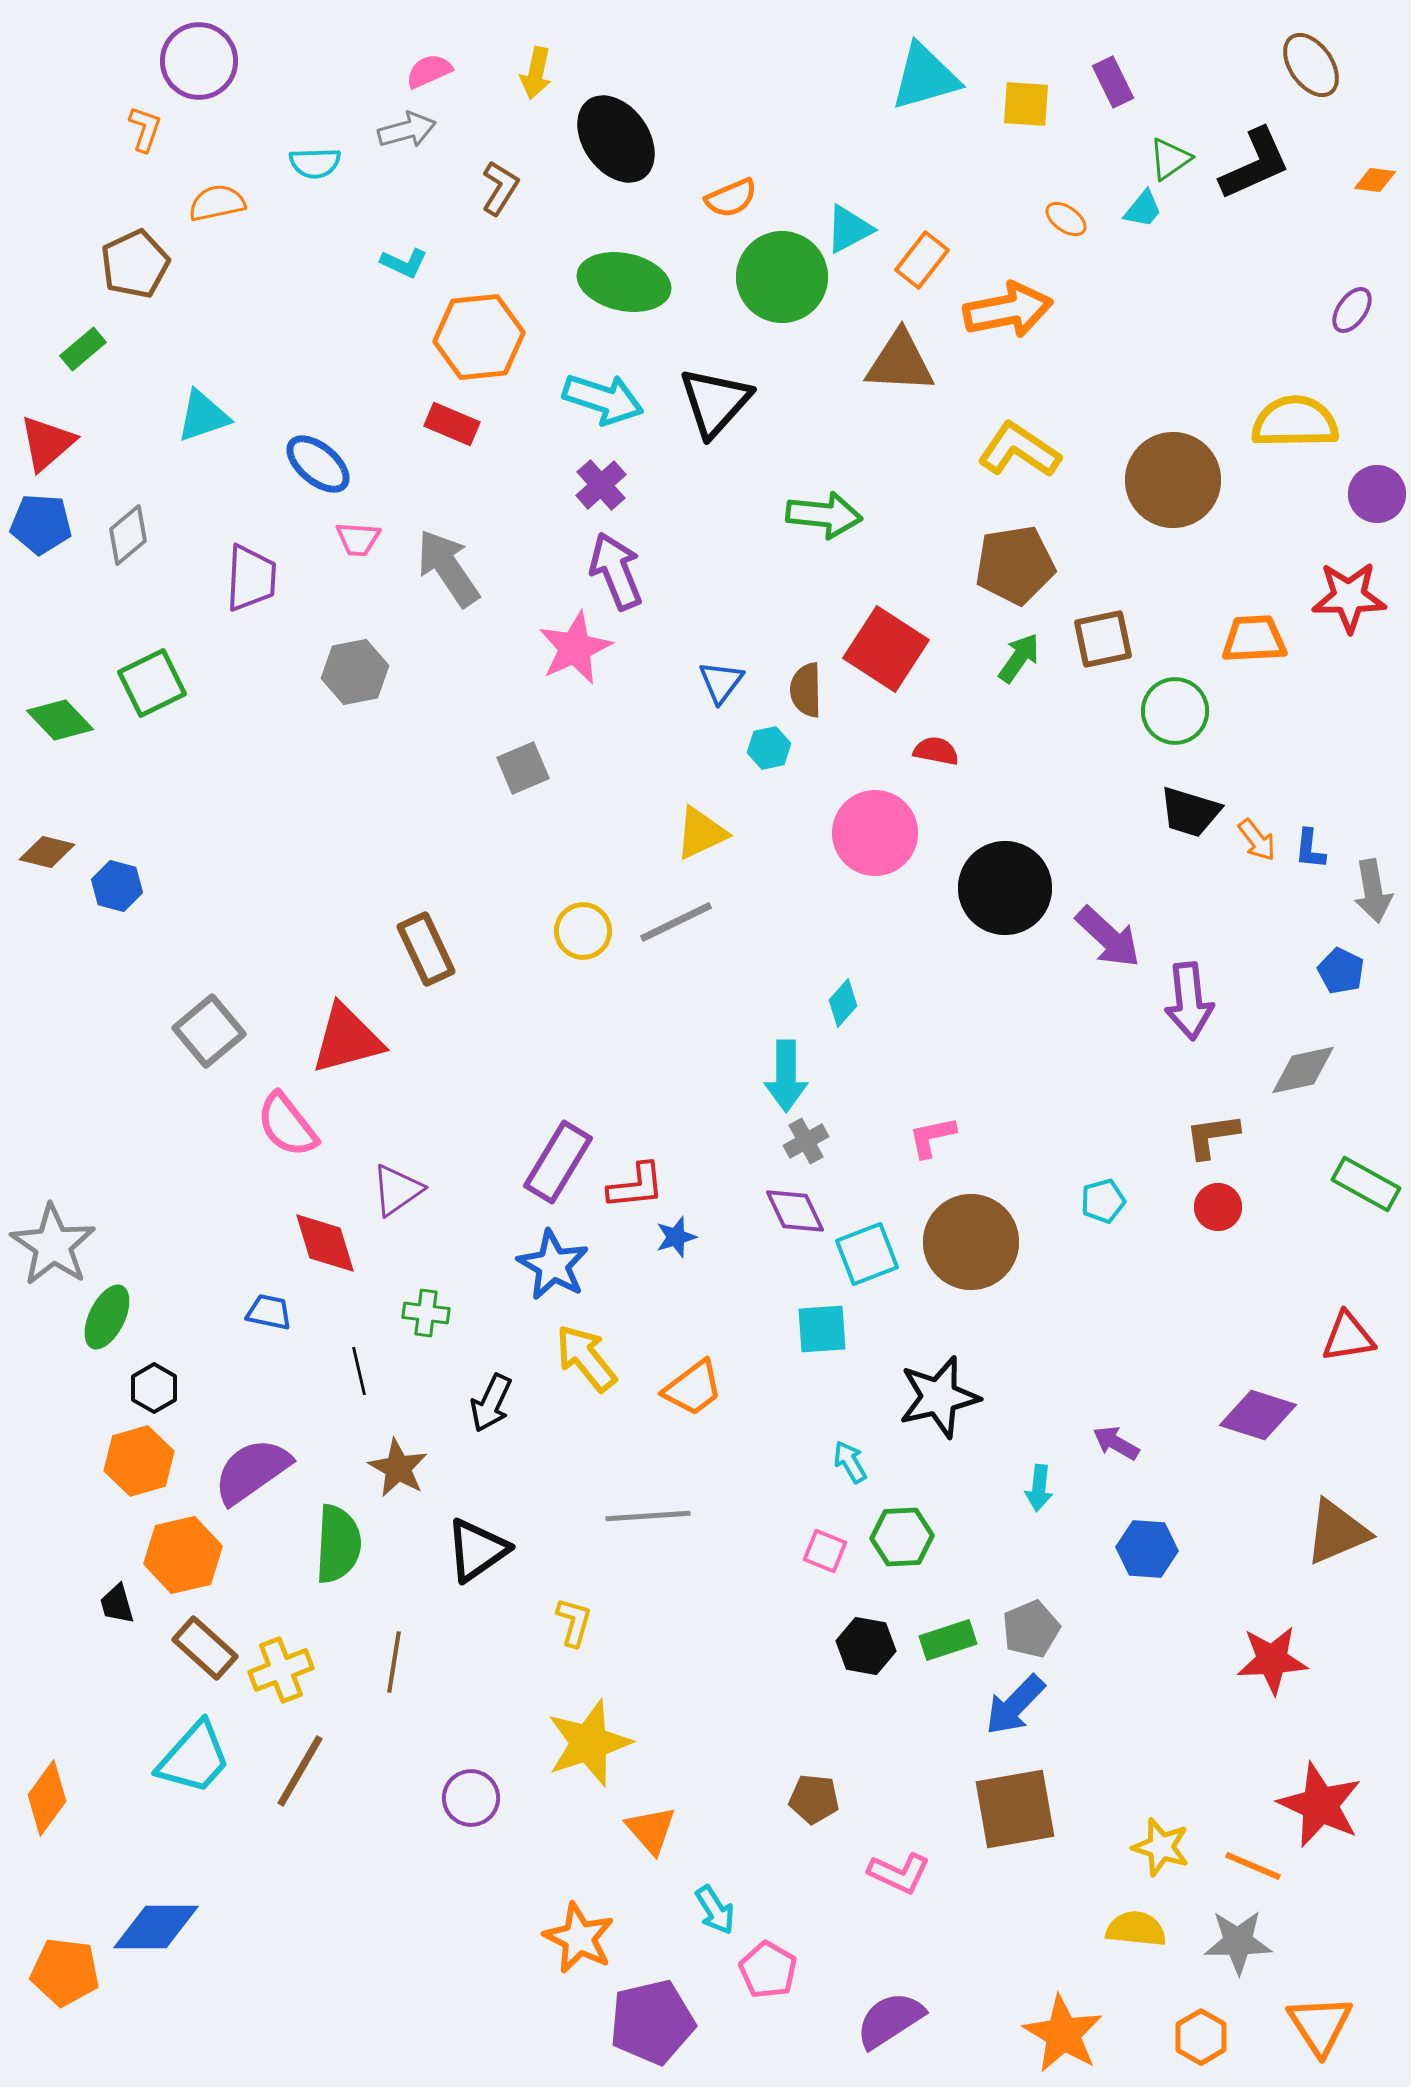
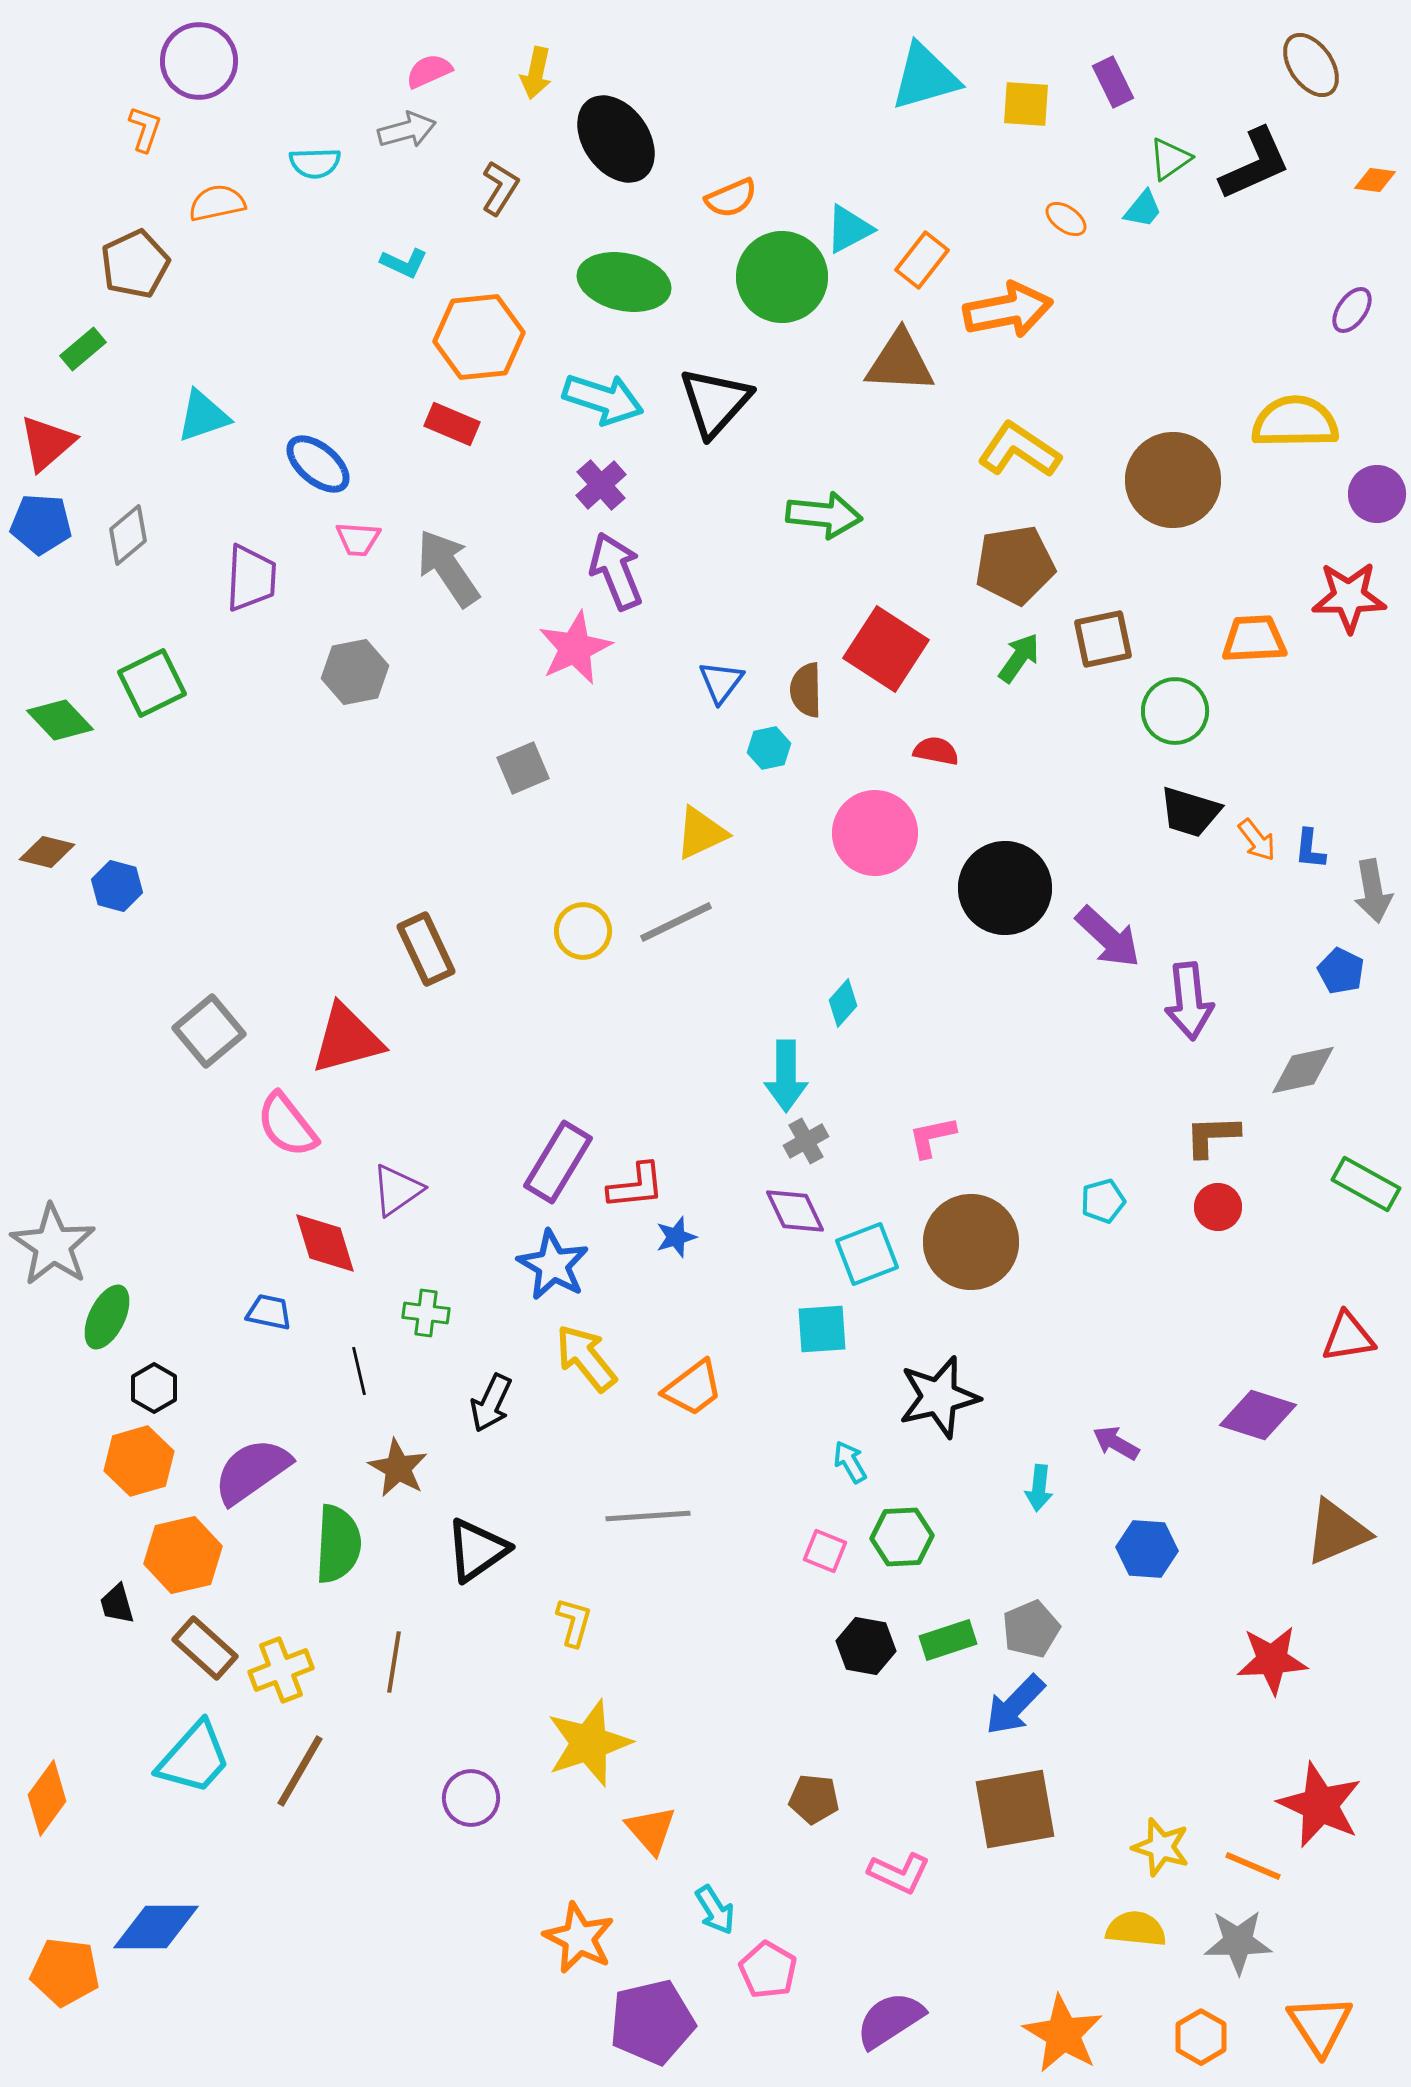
brown L-shape at (1212, 1136): rotated 6 degrees clockwise
